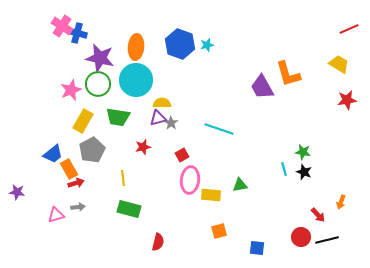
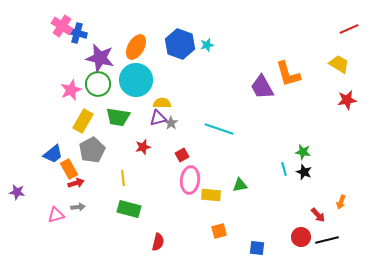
orange ellipse at (136, 47): rotated 25 degrees clockwise
